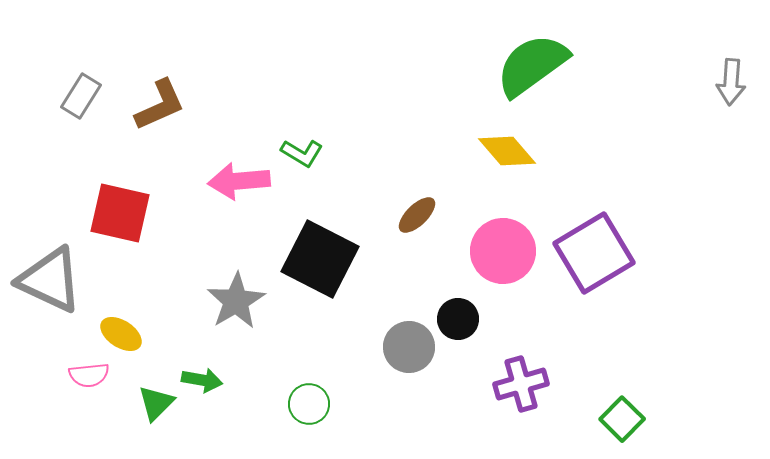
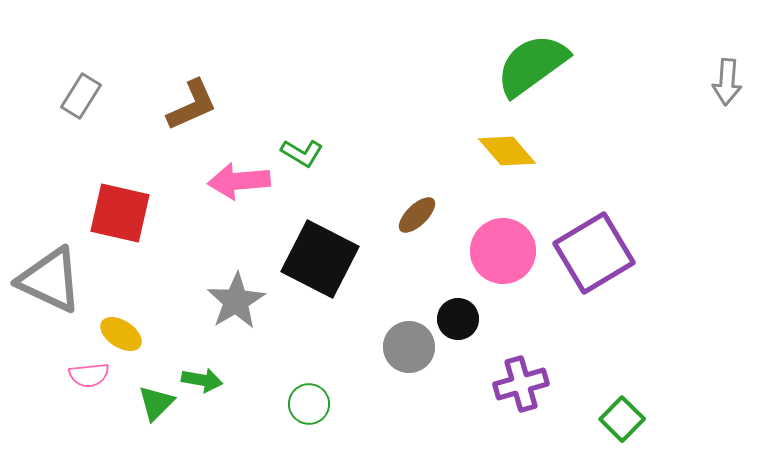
gray arrow: moved 4 px left
brown L-shape: moved 32 px right
